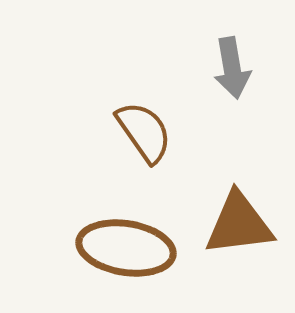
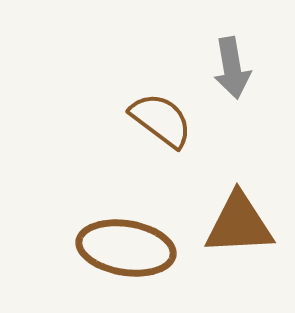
brown semicircle: moved 17 px right, 12 px up; rotated 18 degrees counterclockwise
brown triangle: rotated 4 degrees clockwise
